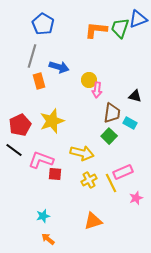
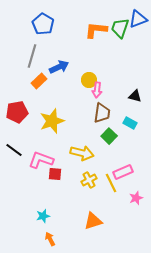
blue arrow: rotated 42 degrees counterclockwise
orange rectangle: rotated 63 degrees clockwise
brown trapezoid: moved 10 px left
red pentagon: moved 3 px left, 13 px up; rotated 15 degrees clockwise
orange arrow: moved 2 px right; rotated 24 degrees clockwise
